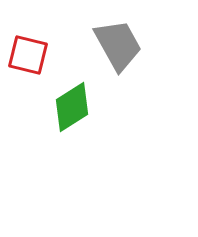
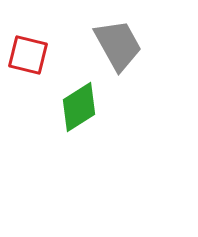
green diamond: moved 7 px right
